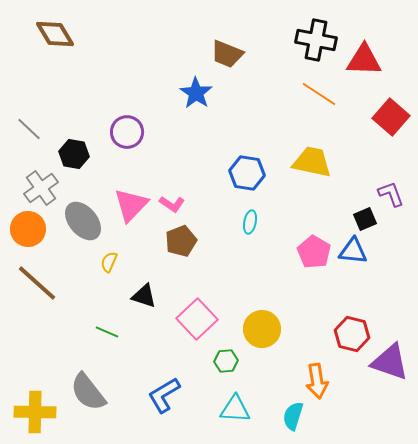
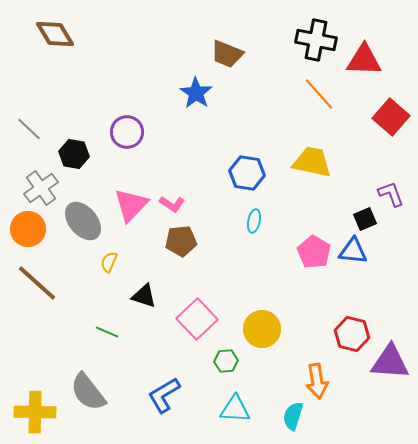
orange line: rotated 15 degrees clockwise
cyan ellipse: moved 4 px right, 1 px up
brown pentagon: rotated 16 degrees clockwise
purple triangle: rotated 15 degrees counterclockwise
